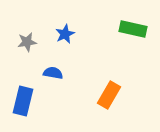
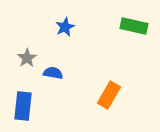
green rectangle: moved 1 px right, 3 px up
blue star: moved 7 px up
gray star: moved 16 px down; rotated 24 degrees counterclockwise
blue rectangle: moved 5 px down; rotated 8 degrees counterclockwise
